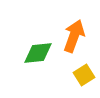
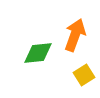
orange arrow: moved 1 px right, 1 px up
